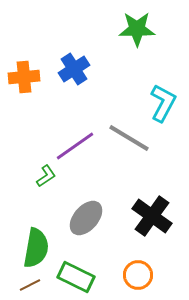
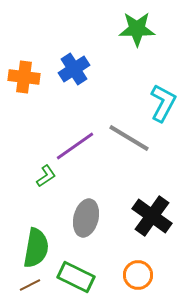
orange cross: rotated 12 degrees clockwise
gray ellipse: rotated 27 degrees counterclockwise
